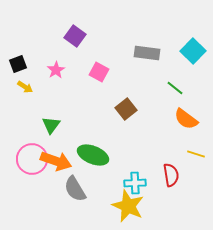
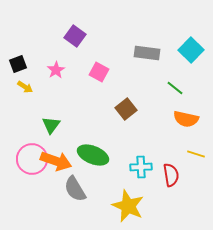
cyan square: moved 2 px left, 1 px up
orange semicircle: rotated 25 degrees counterclockwise
cyan cross: moved 6 px right, 16 px up
